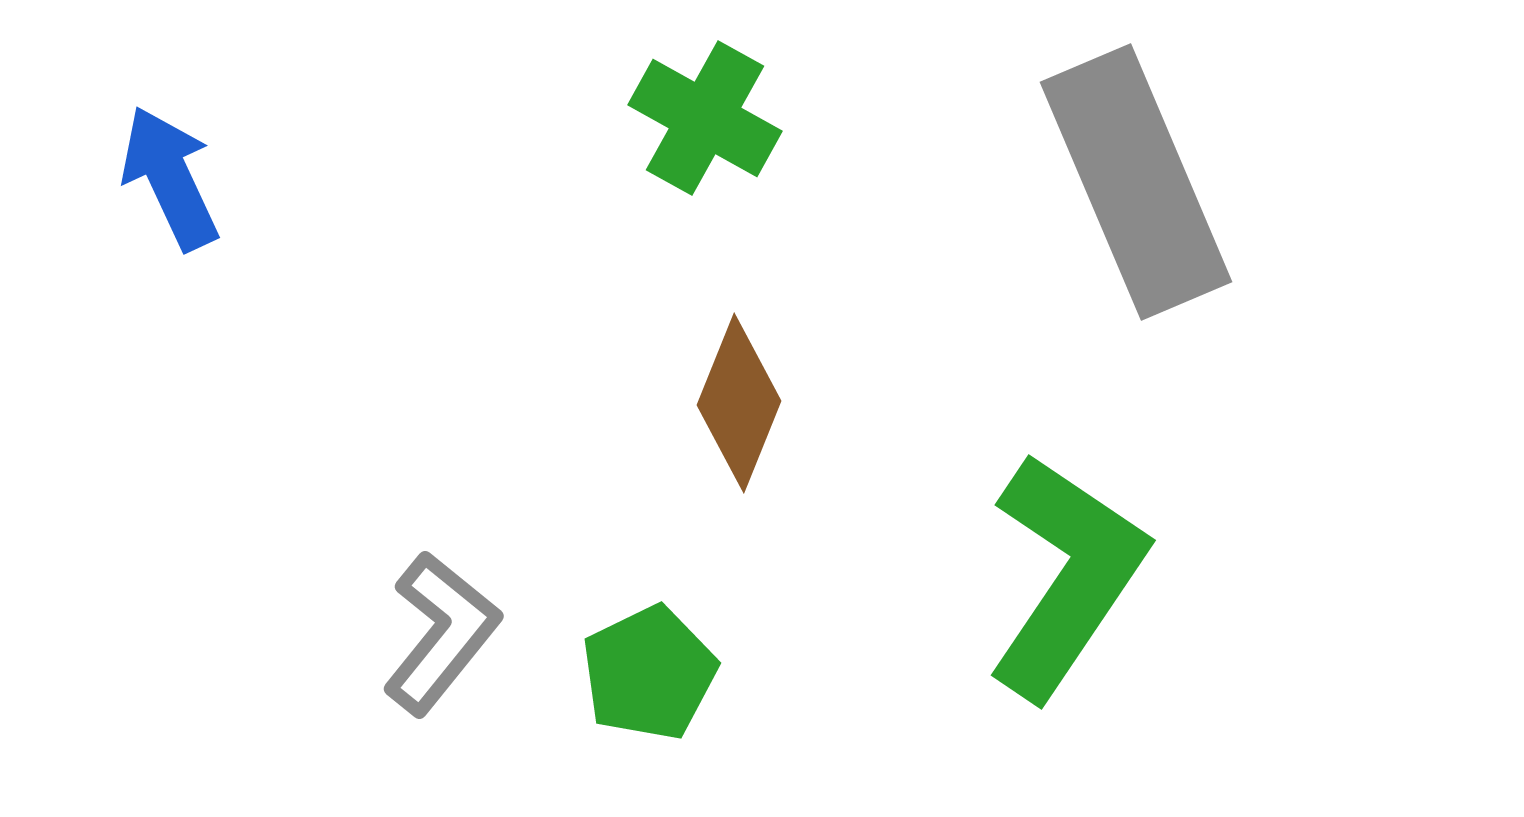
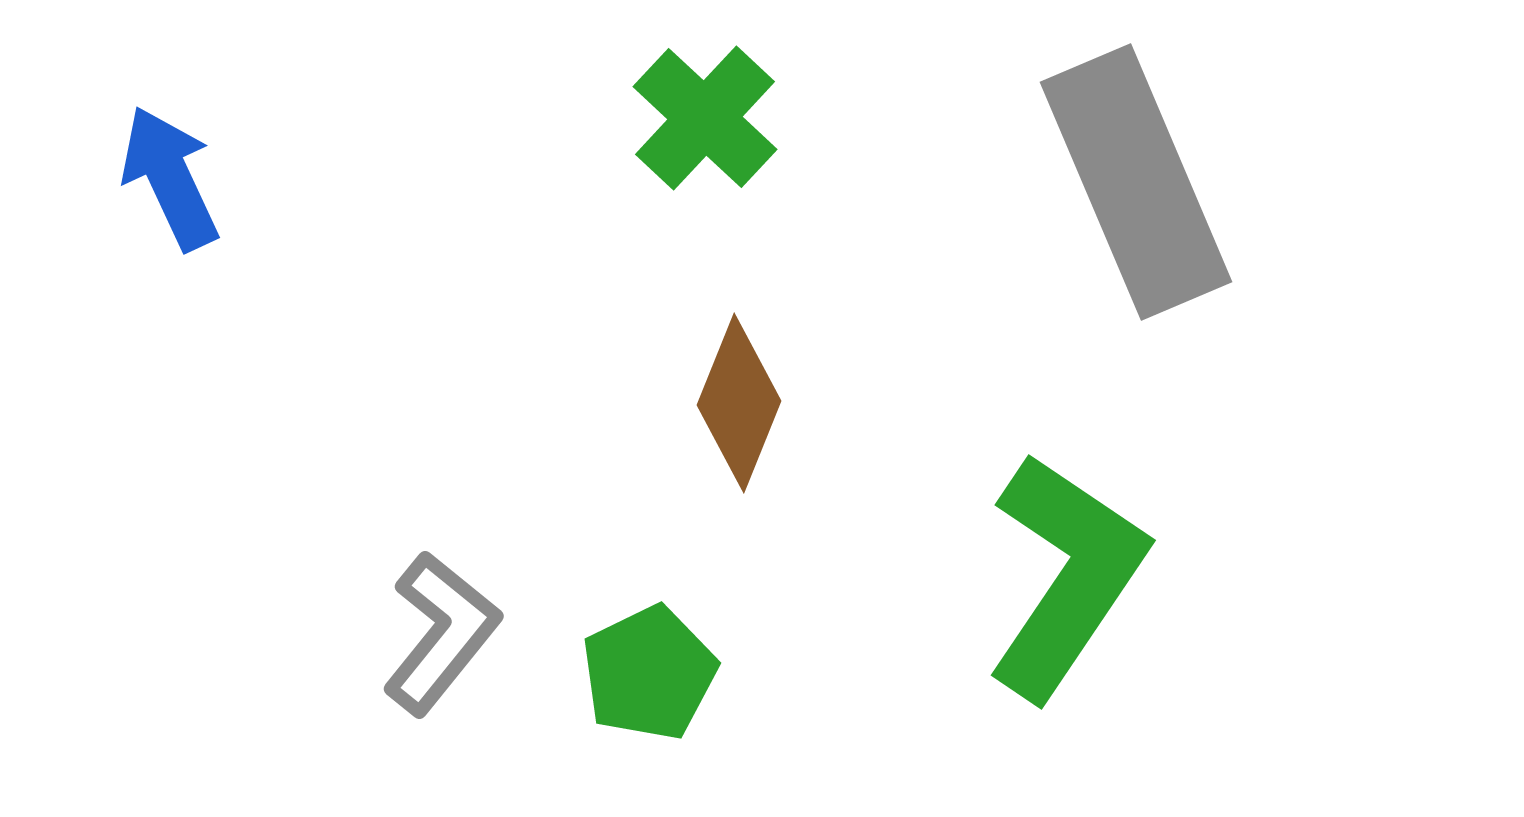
green cross: rotated 14 degrees clockwise
